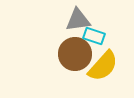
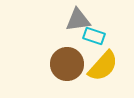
brown circle: moved 8 px left, 10 px down
